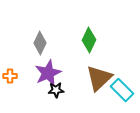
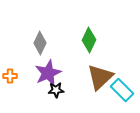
brown triangle: moved 1 px right, 1 px up
